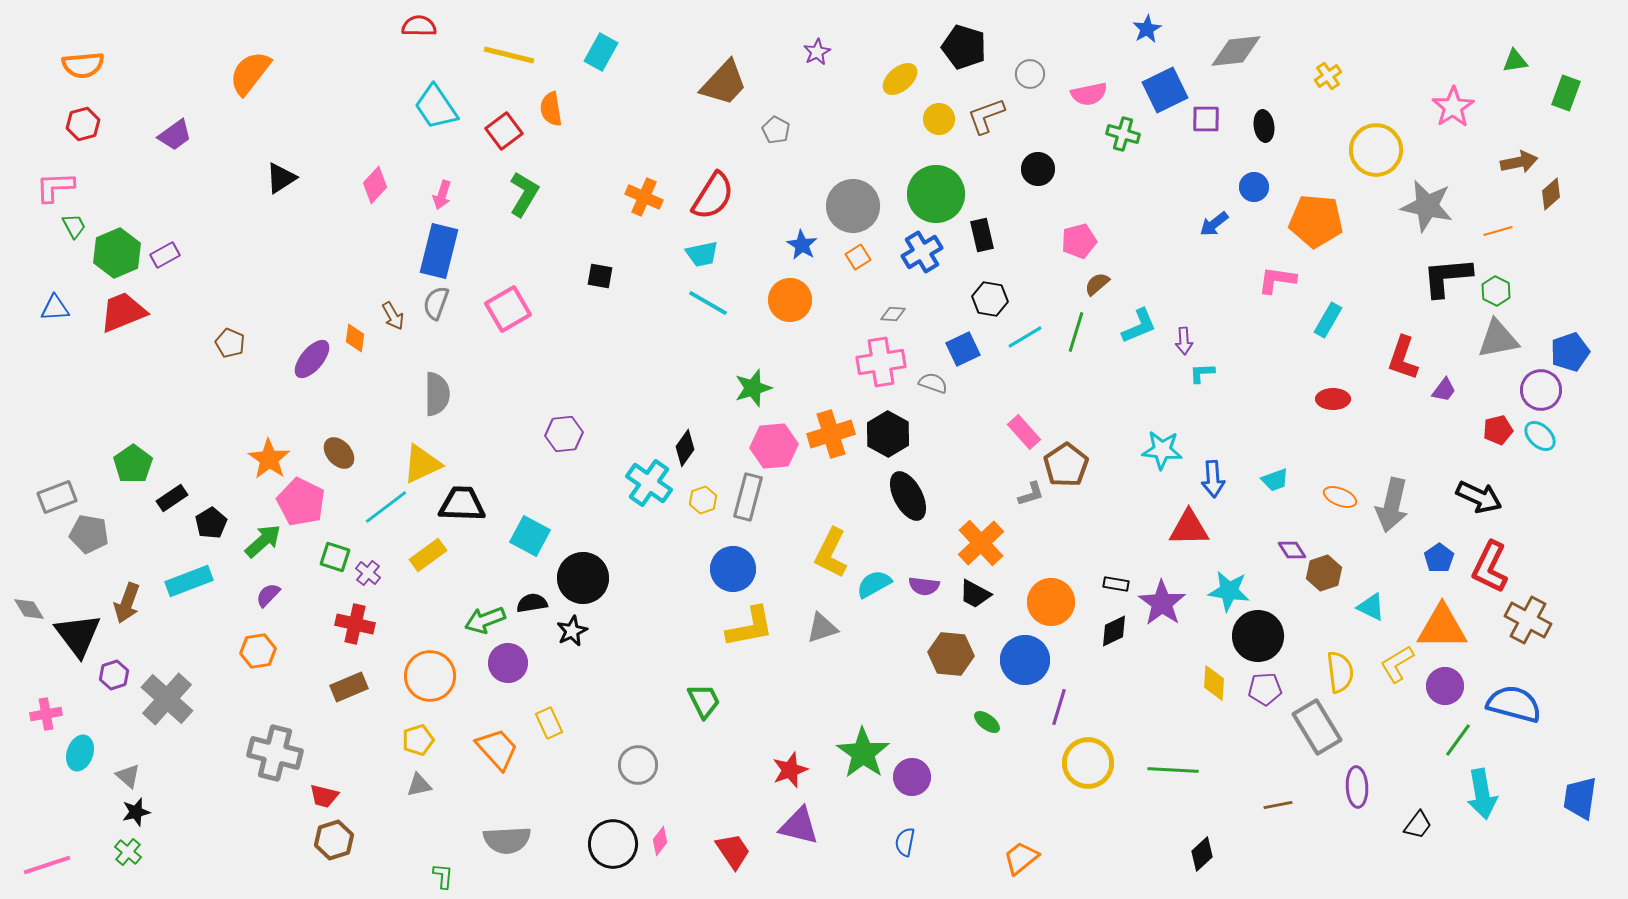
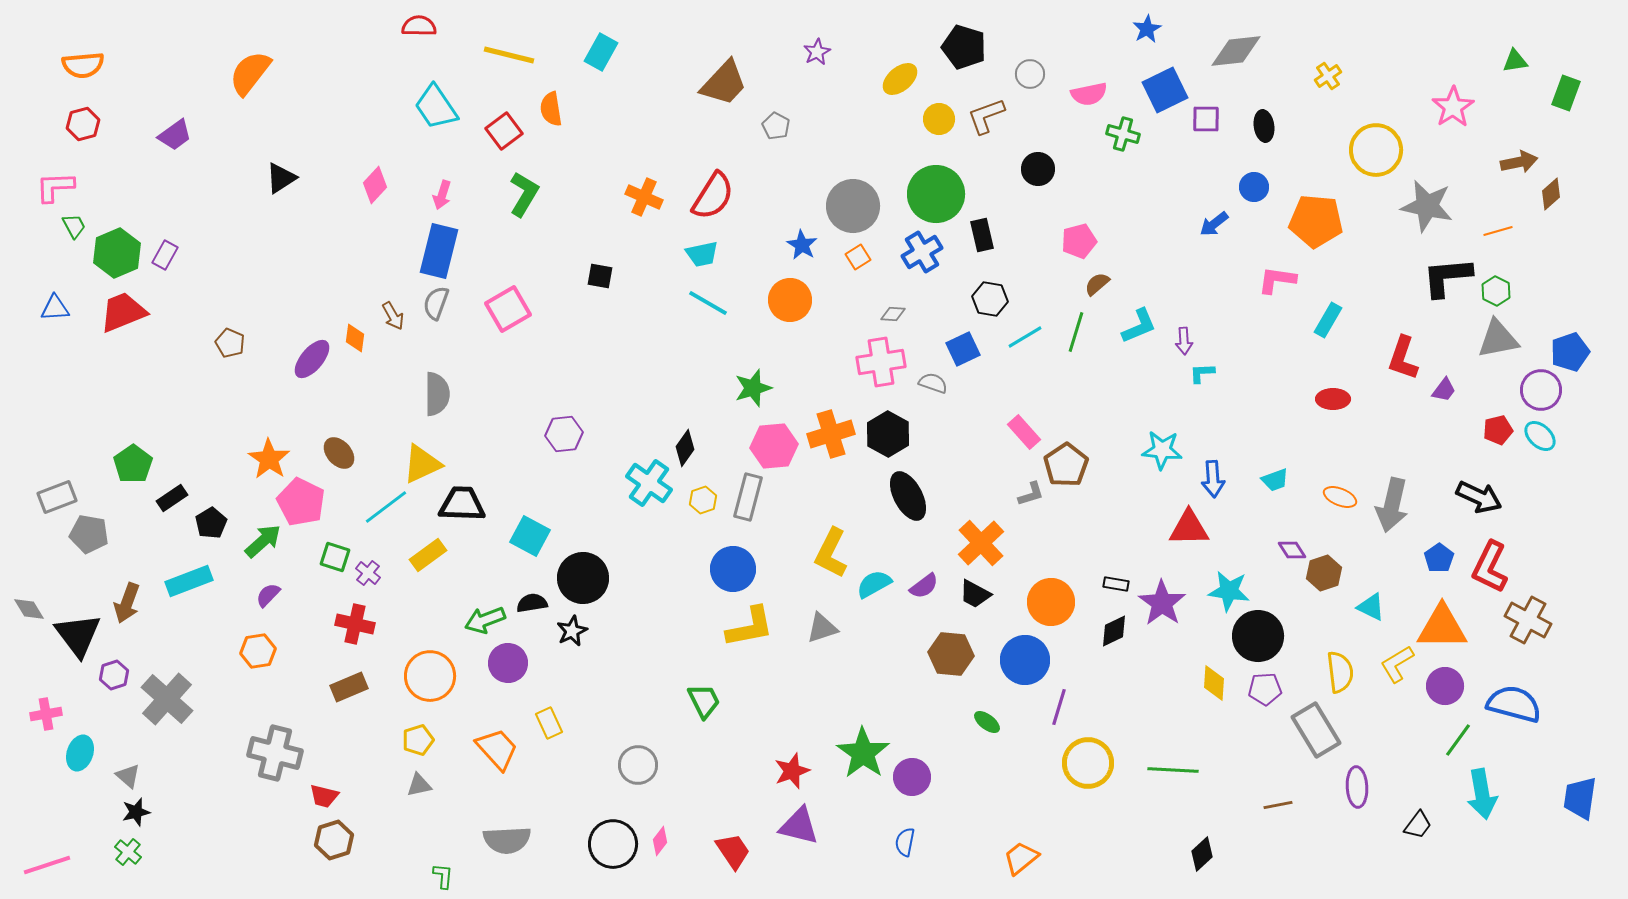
gray pentagon at (776, 130): moved 4 px up
purple rectangle at (165, 255): rotated 32 degrees counterclockwise
purple semicircle at (924, 586): rotated 44 degrees counterclockwise
gray rectangle at (1317, 727): moved 1 px left, 3 px down
red star at (790, 770): moved 2 px right, 1 px down
